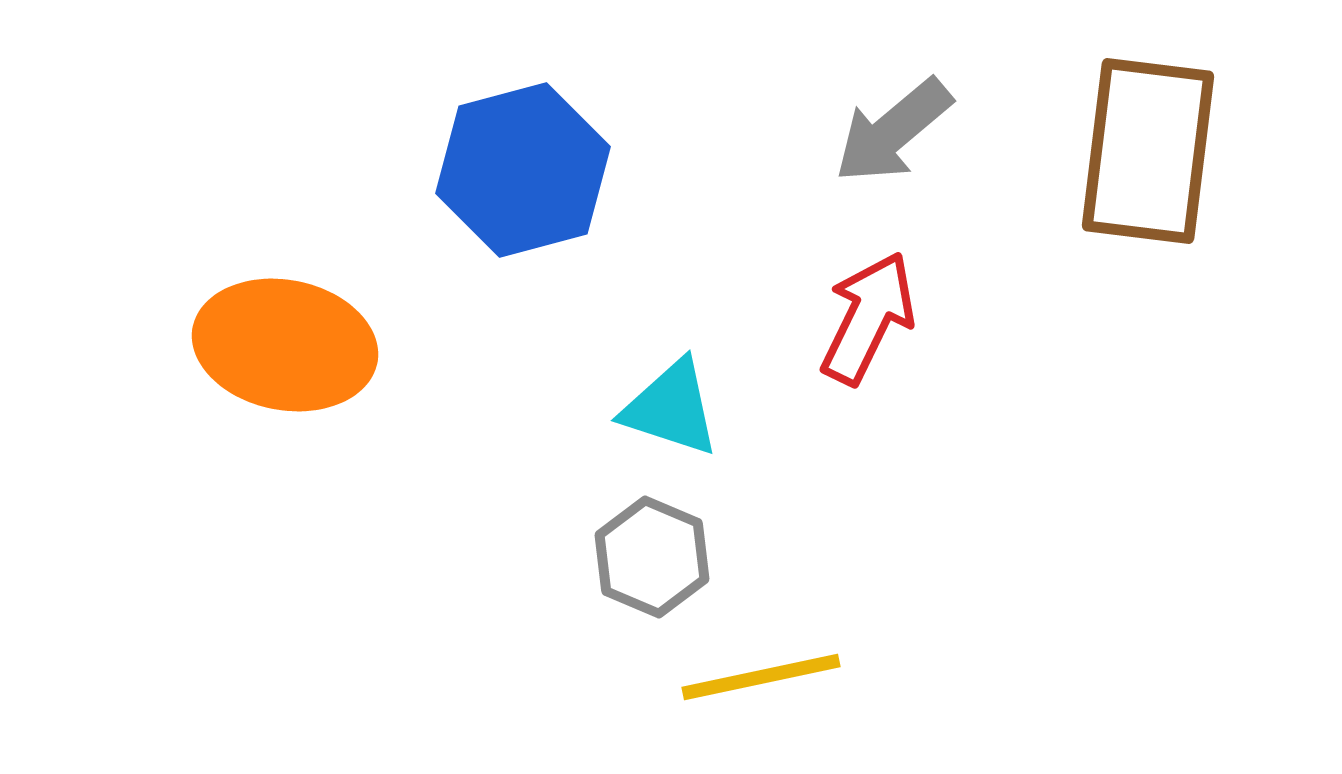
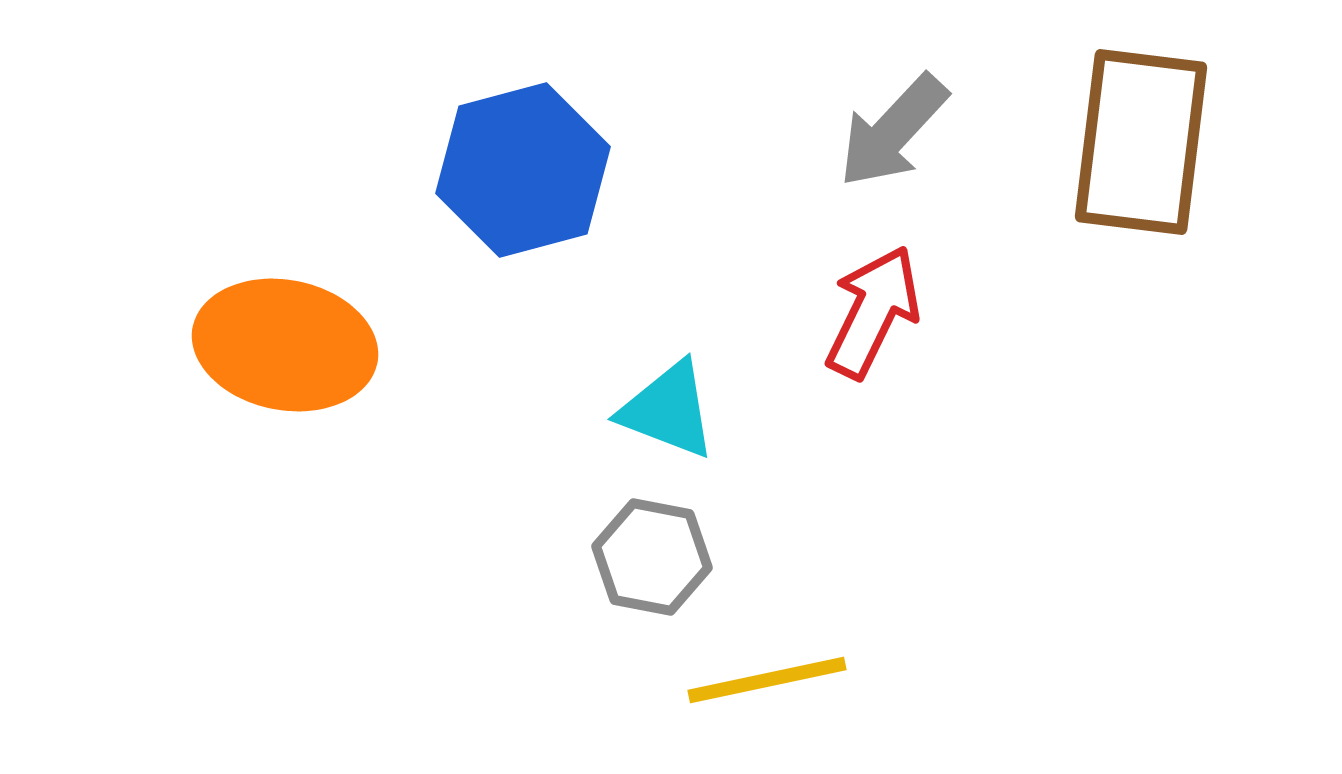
gray arrow: rotated 7 degrees counterclockwise
brown rectangle: moved 7 px left, 9 px up
red arrow: moved 5 px right, 6 px up
cyan triangle: moved 3 px left, 2 px down; rotated 3 degrees clockwise
gray hexagon: rotated 12 degrees counterclockwise
yellow line: moved 6 px right, 3 px down
